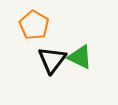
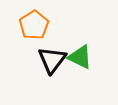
orange pentagon: rotated 8 degrees clockwise
